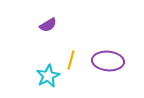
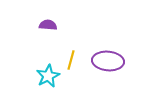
purple semicircle: rotated 144 degrees counterclockwise
